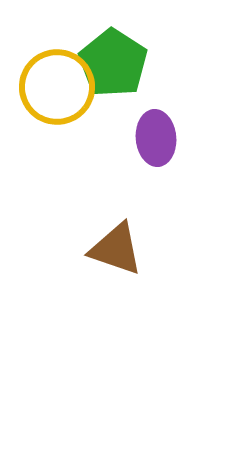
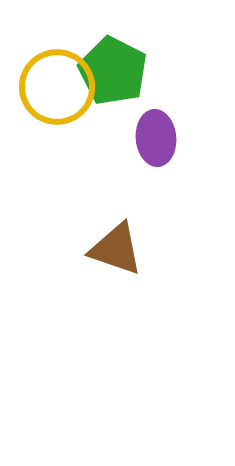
green pentagon: moved 8 px down; rotated 6 degrees counterclockwise
